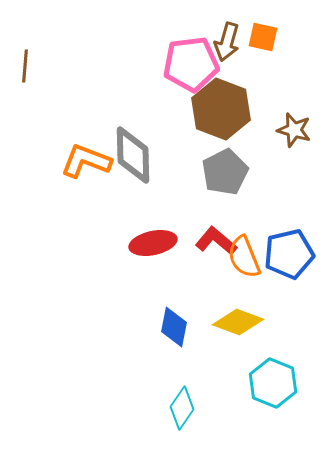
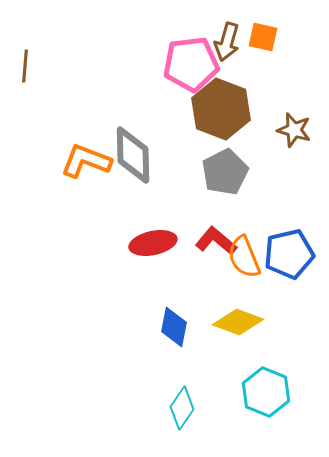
cyan hexagon: moved 7 px left, 9 px down
